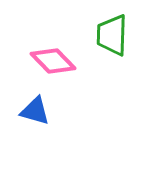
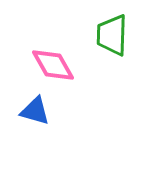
pink diamond: moved 4 px down; rotated 15 degrees clockwise
